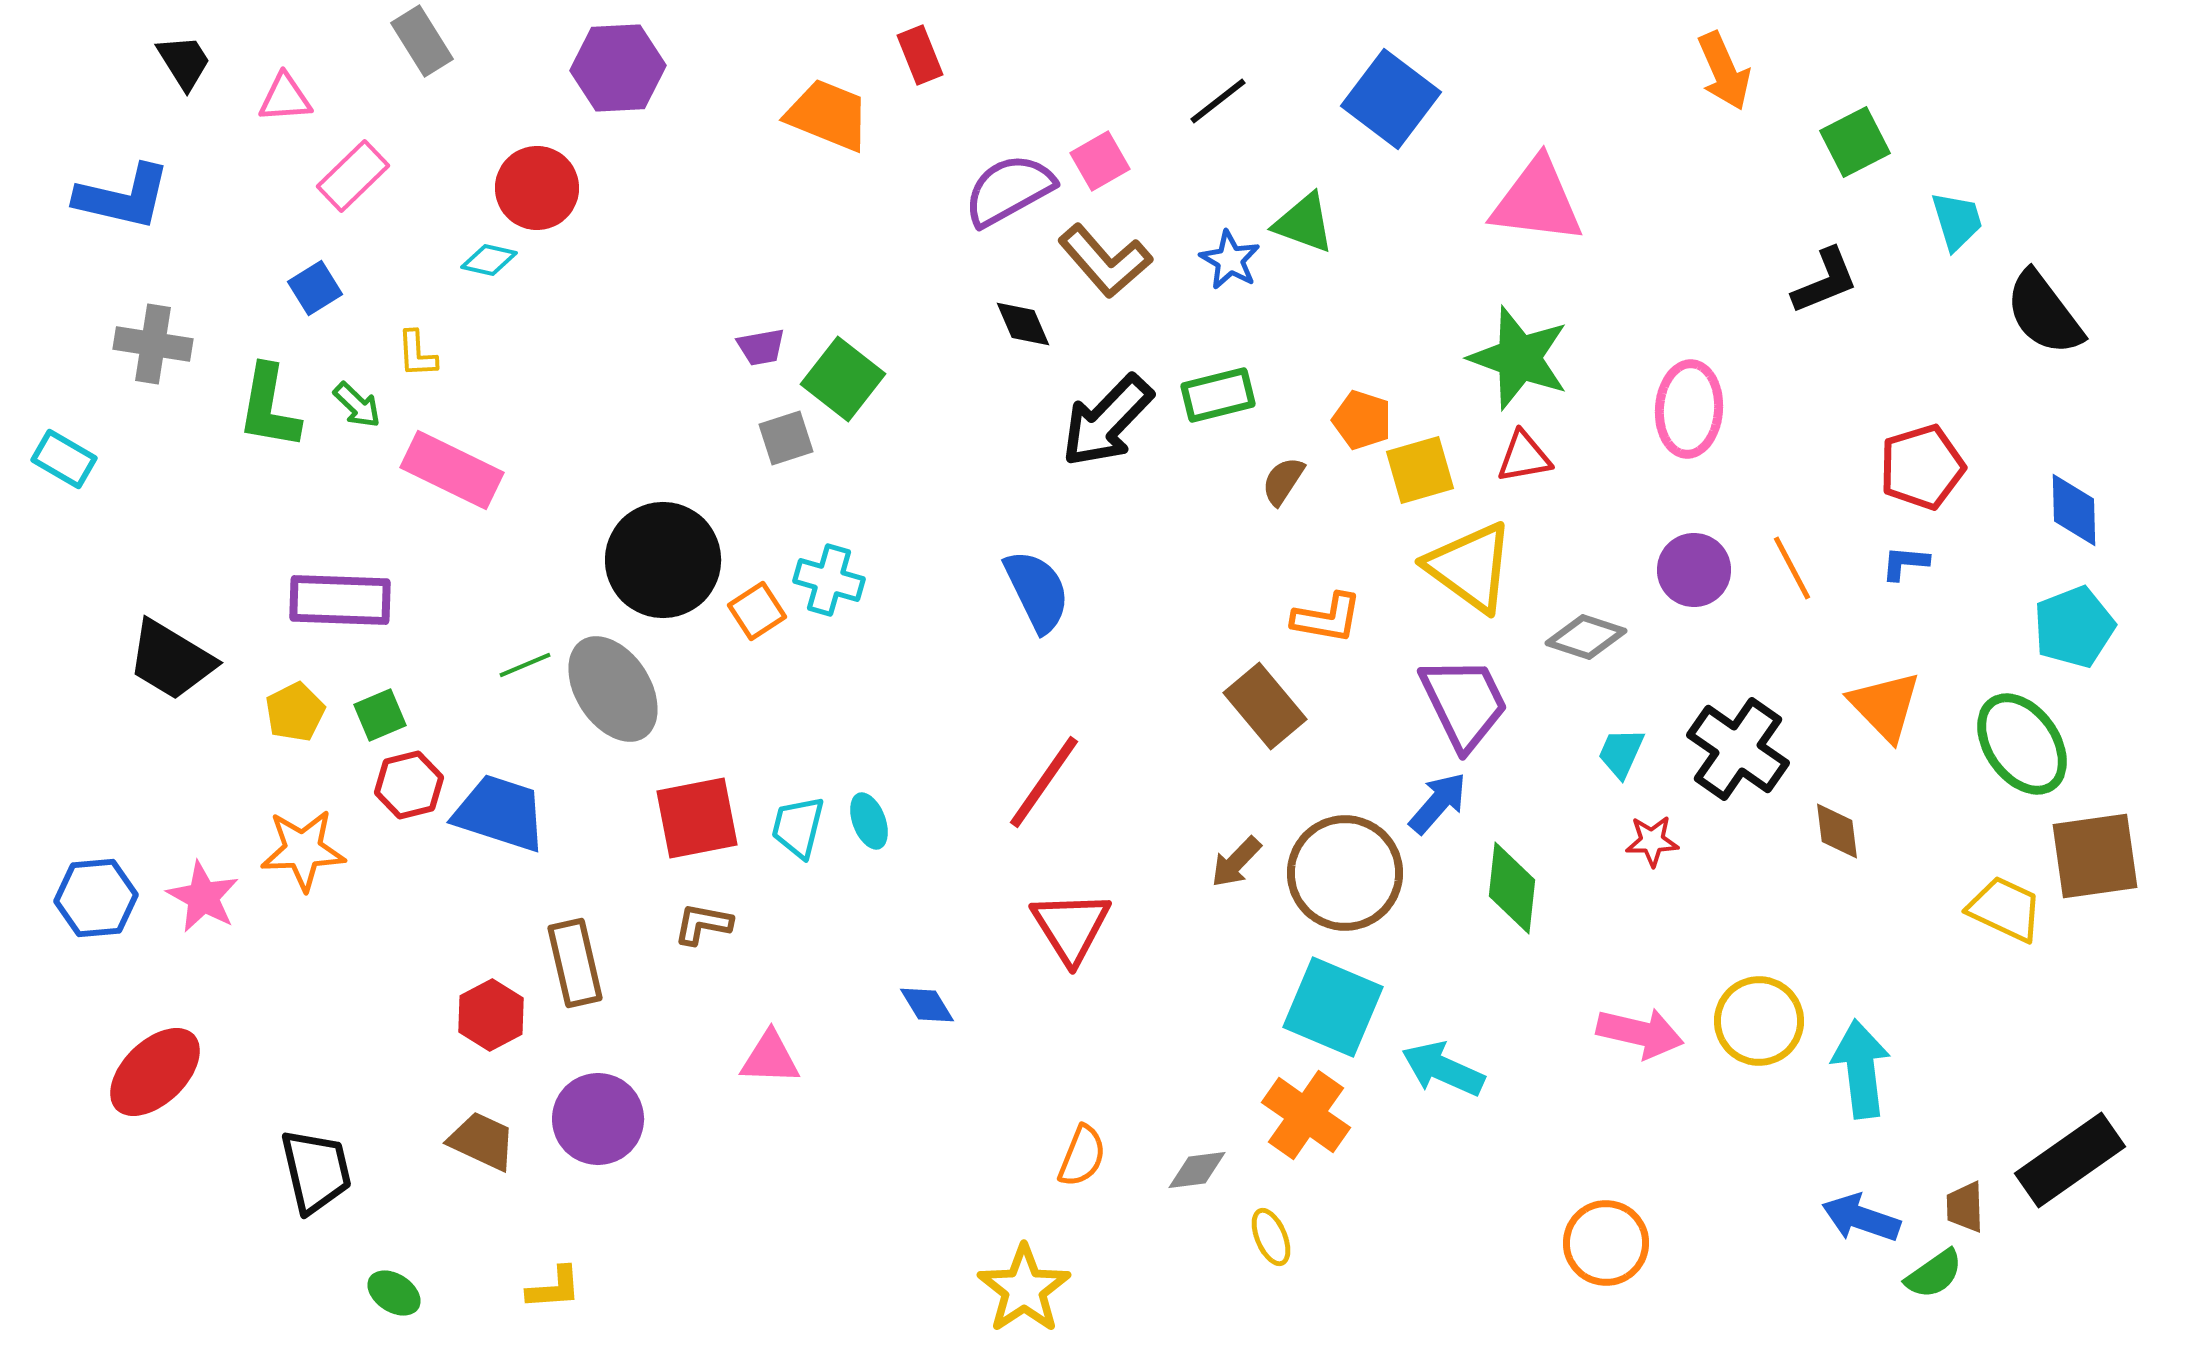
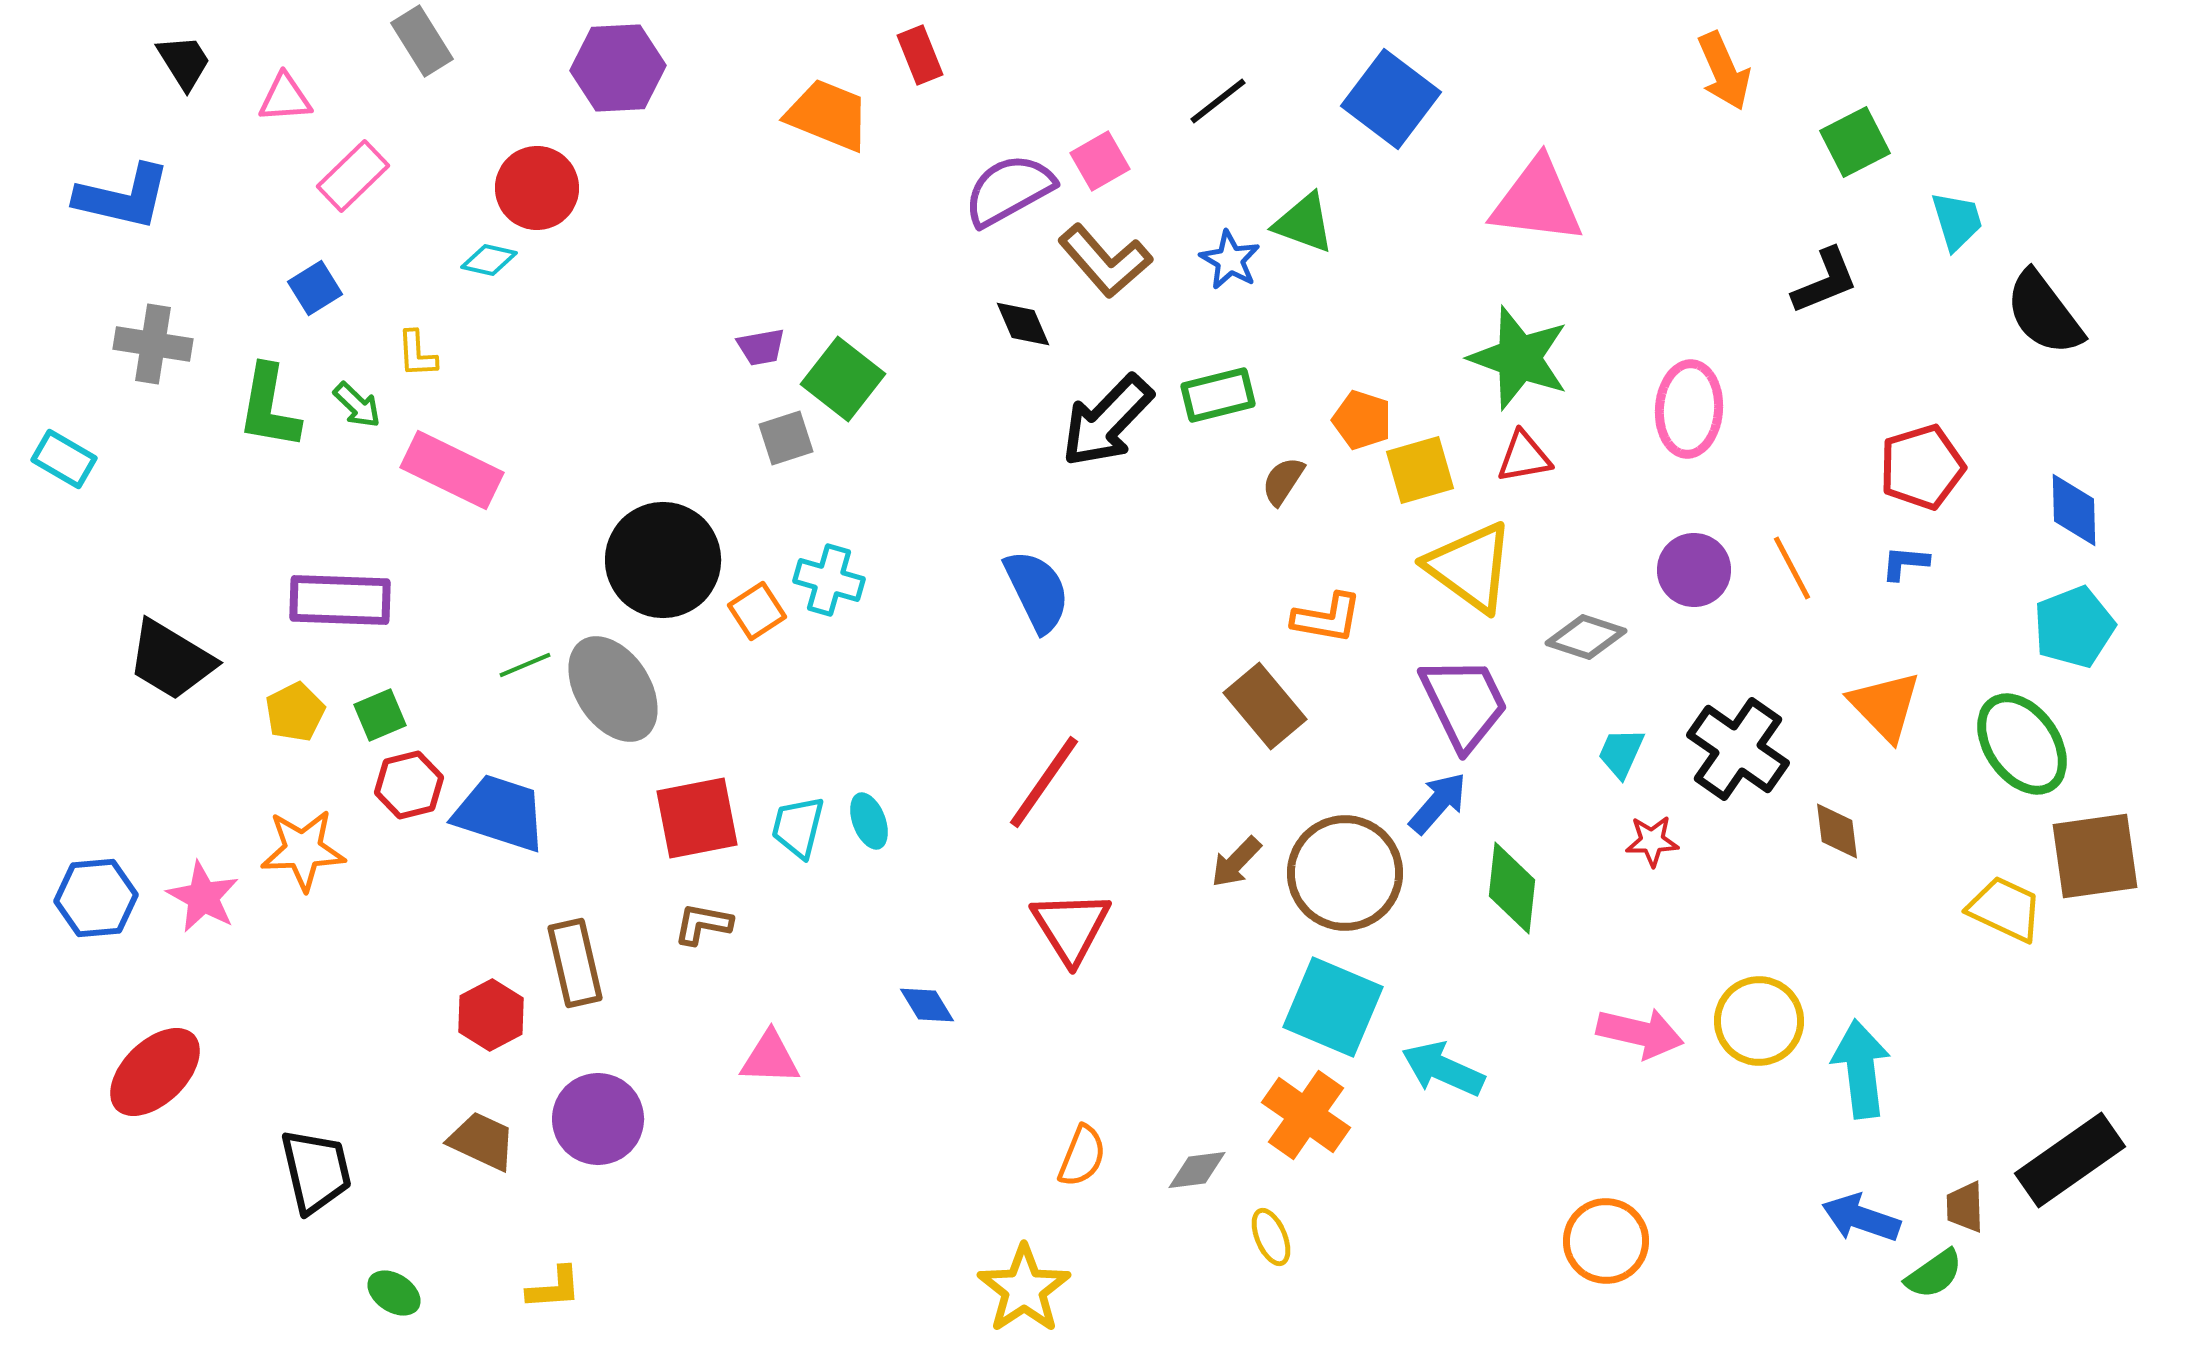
orange circle at (1606, 1243): moved 2 px up
